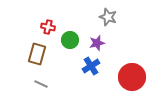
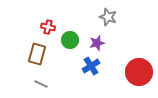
red circle: moved 7 px right, 5 px up
